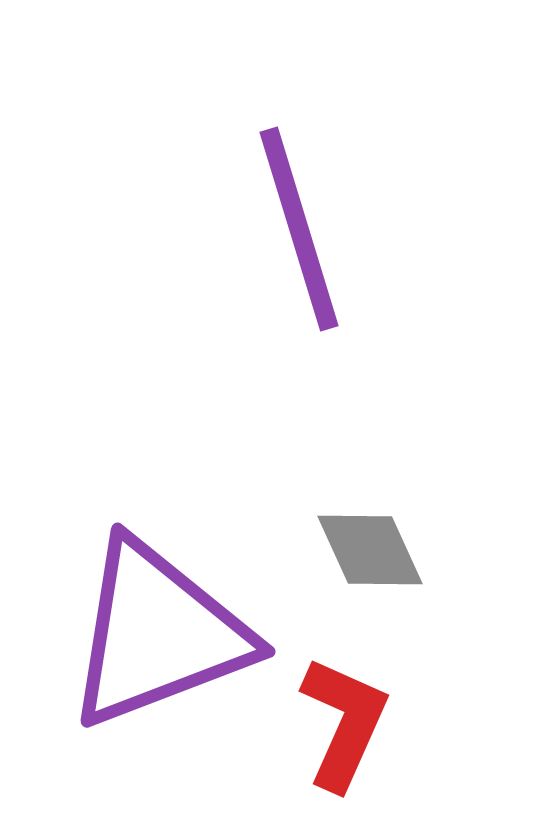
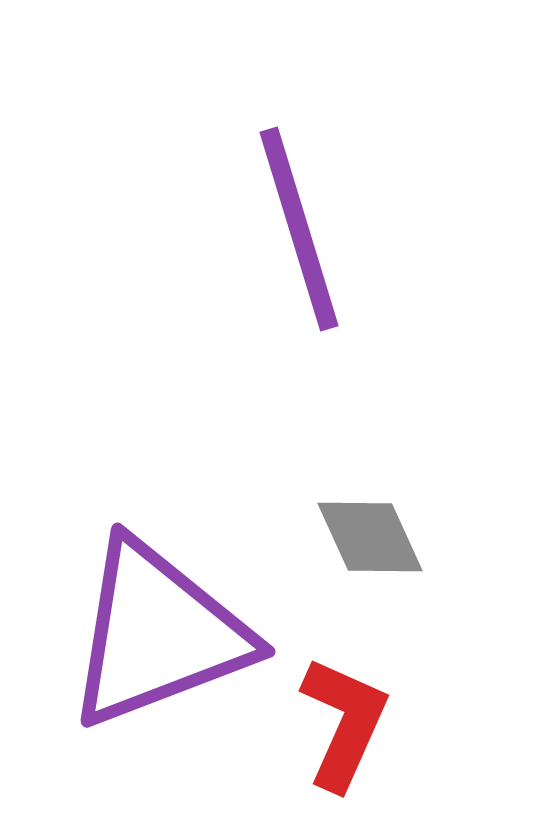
gray diamond: moved 13 px up
